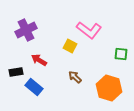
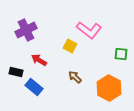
black rectangle: rotated 24 degrees clockwise
orange hexagon: rotated 10 degrees clockwise
